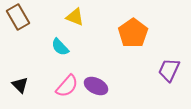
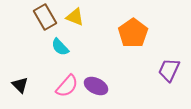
brown rectangle: moved 27 px right
